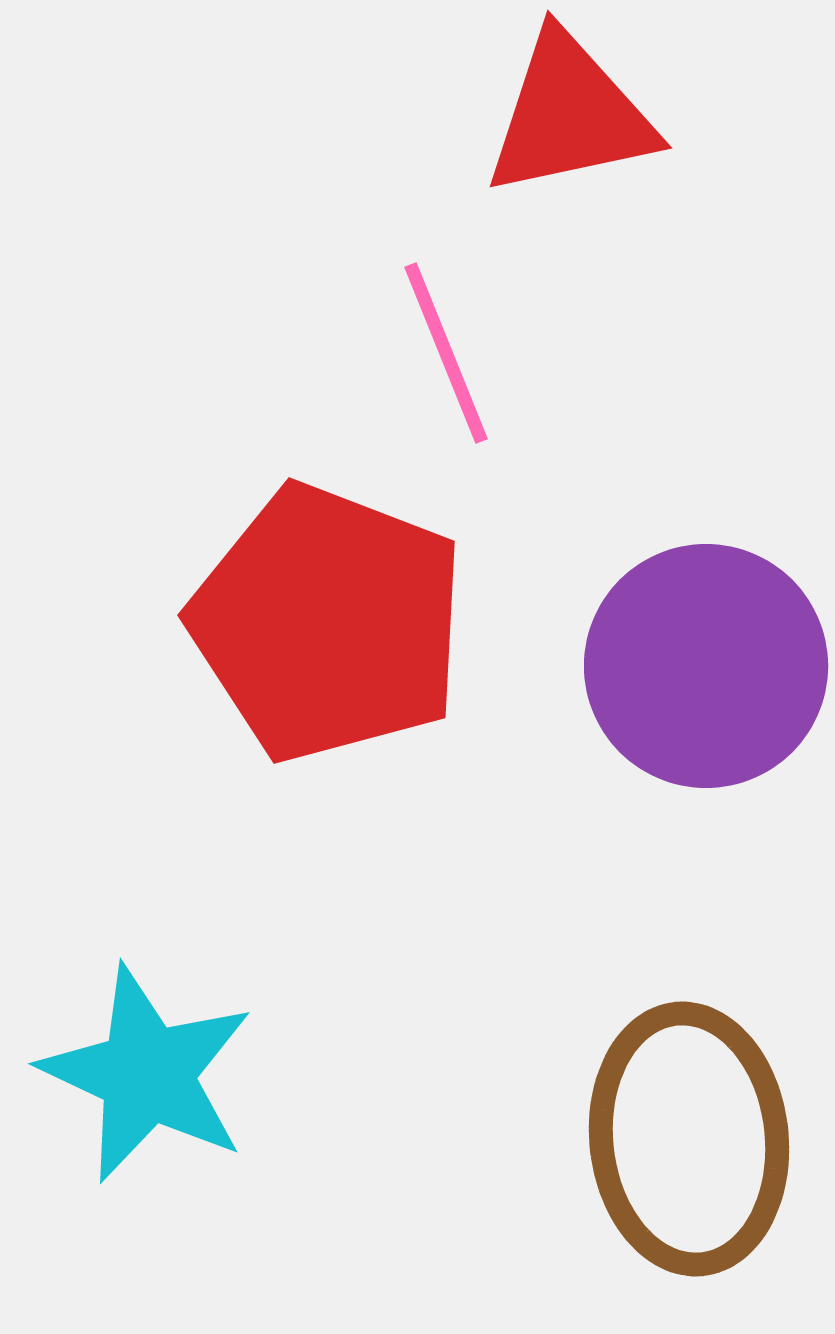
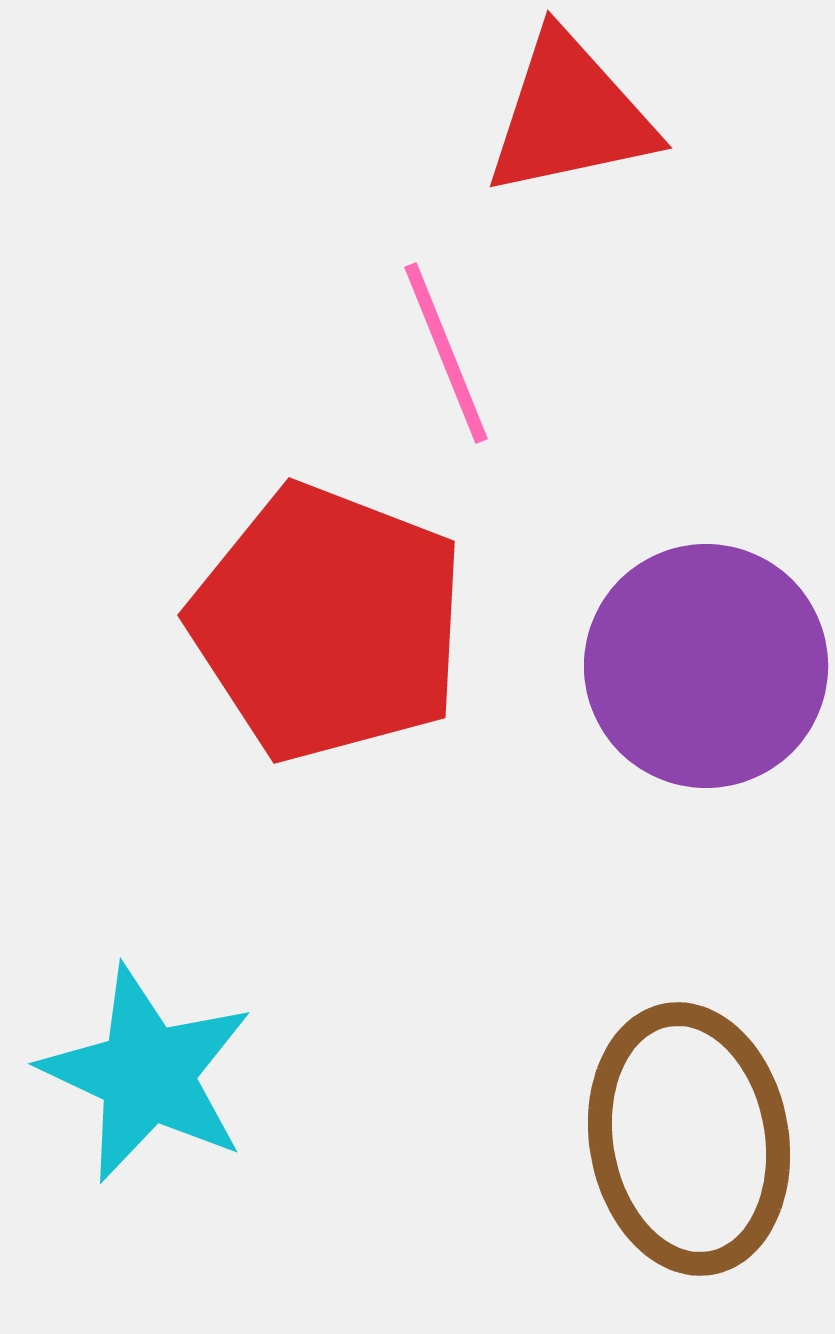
brown ellipse: rotated 4 degrees counterclockwise
